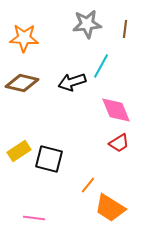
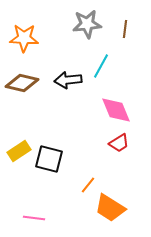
black arrow: moved 4 px left, 2 px up; rotated 12 degrees clockwise
